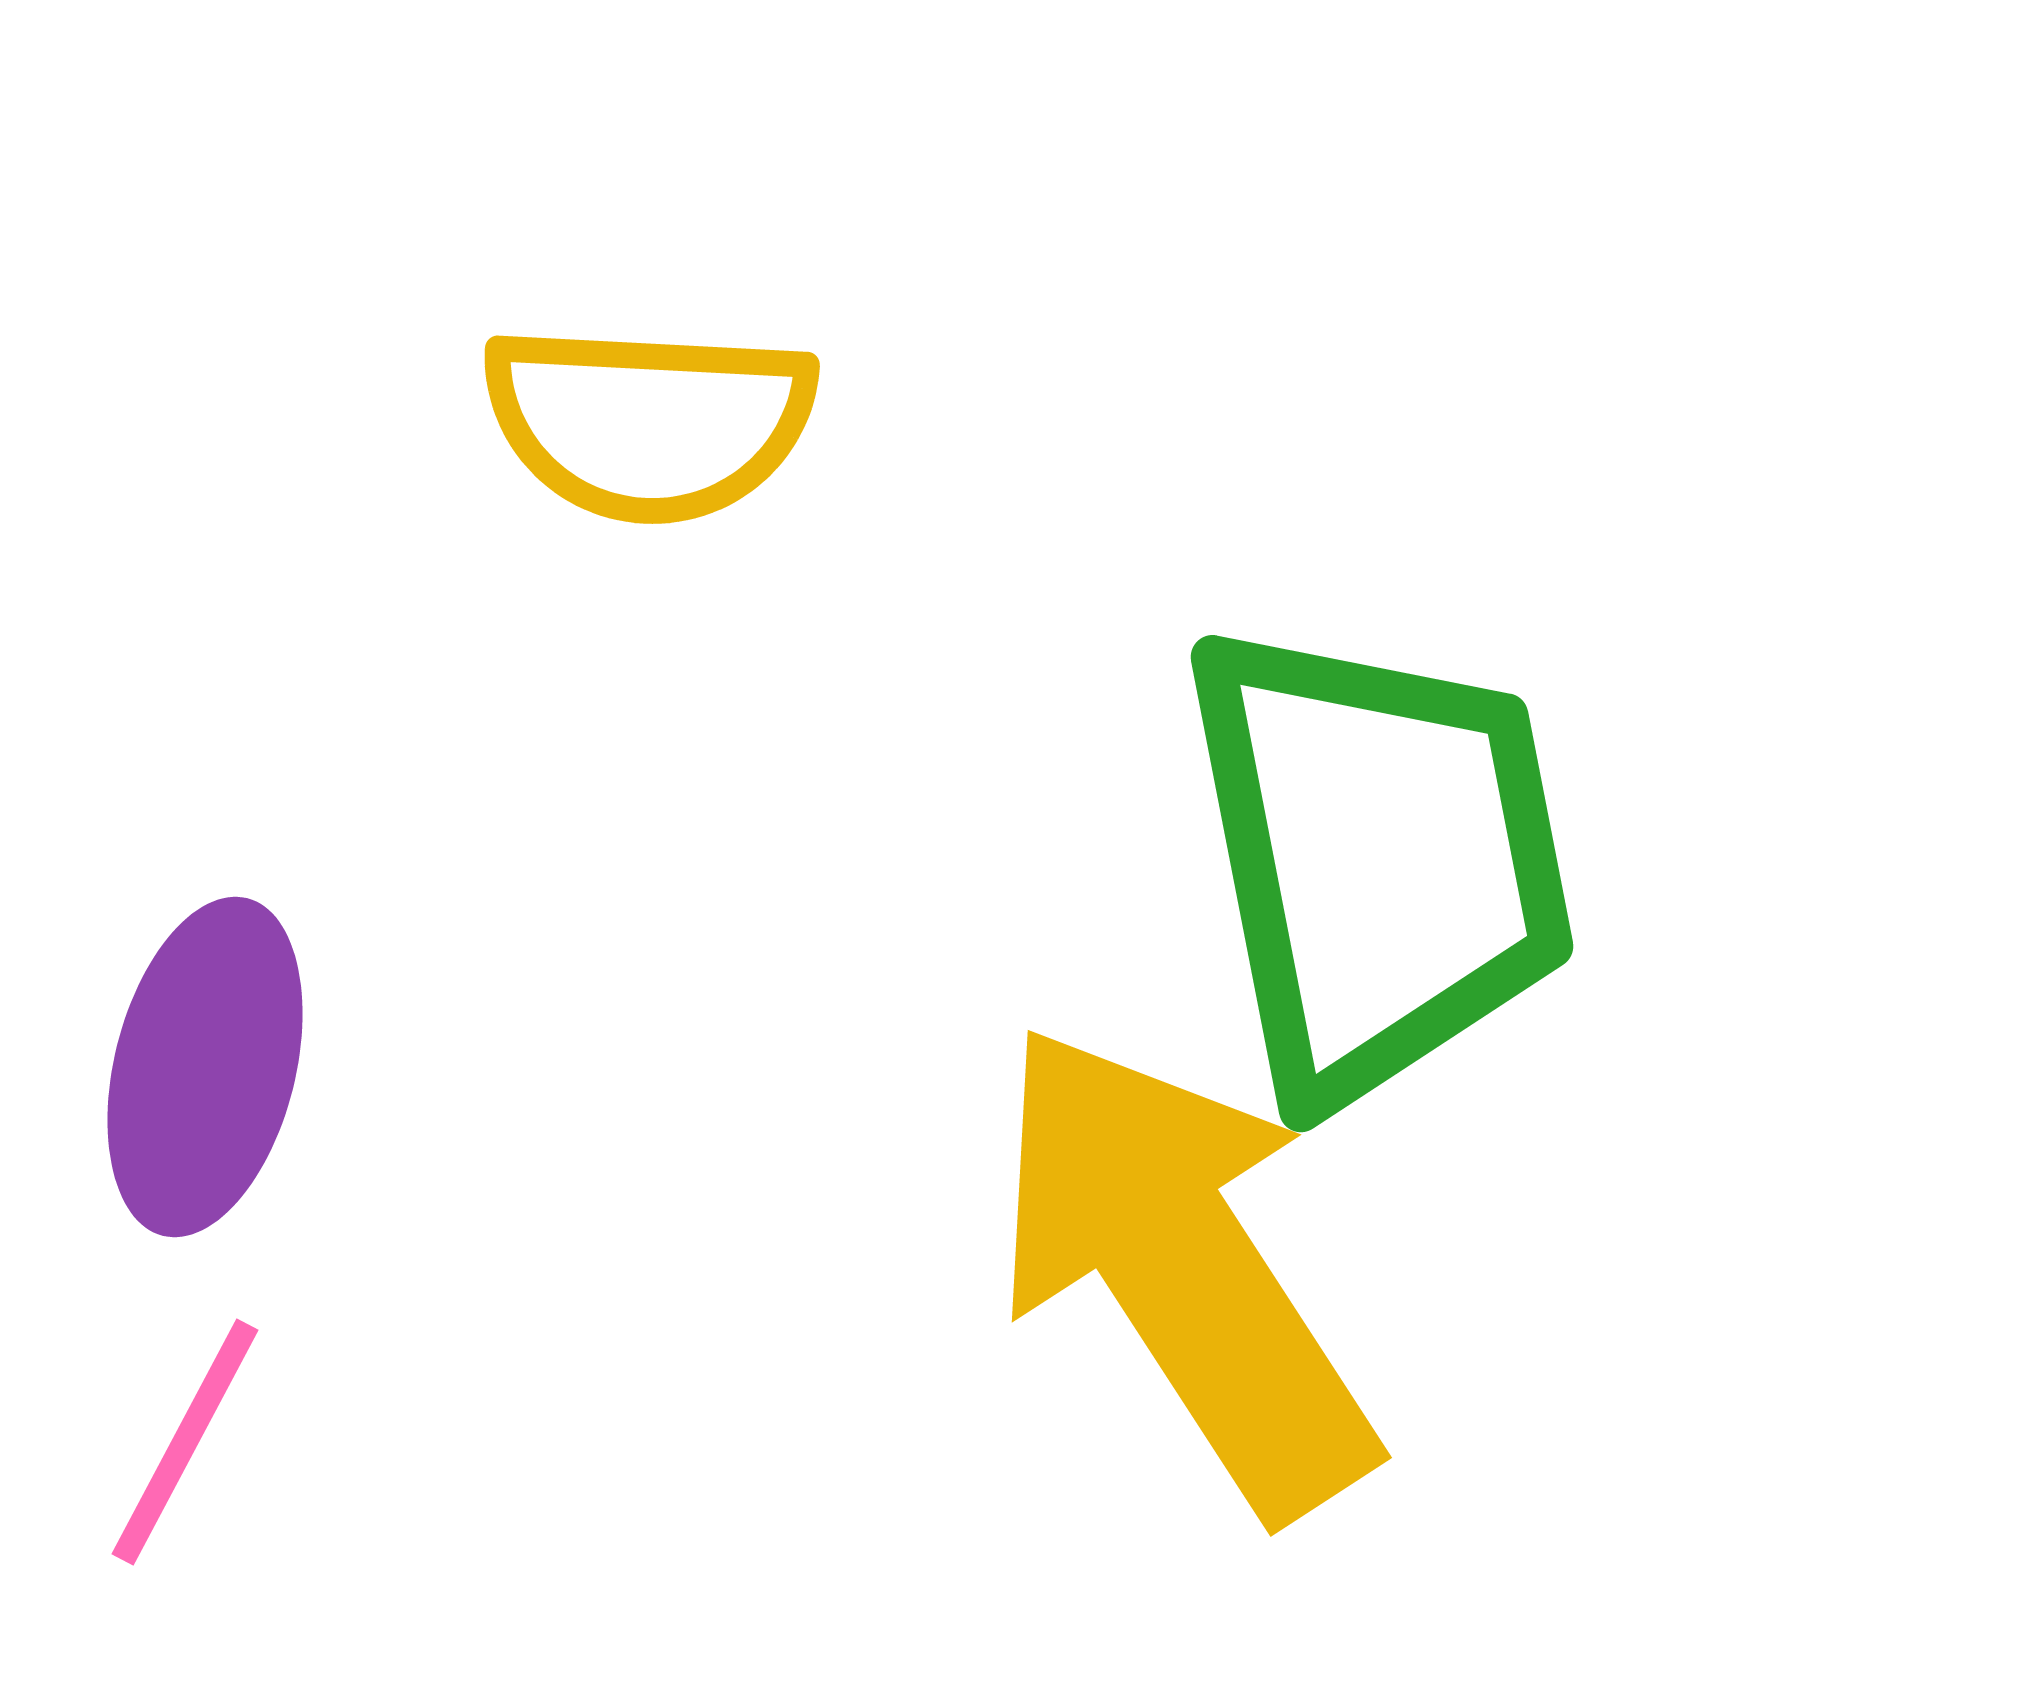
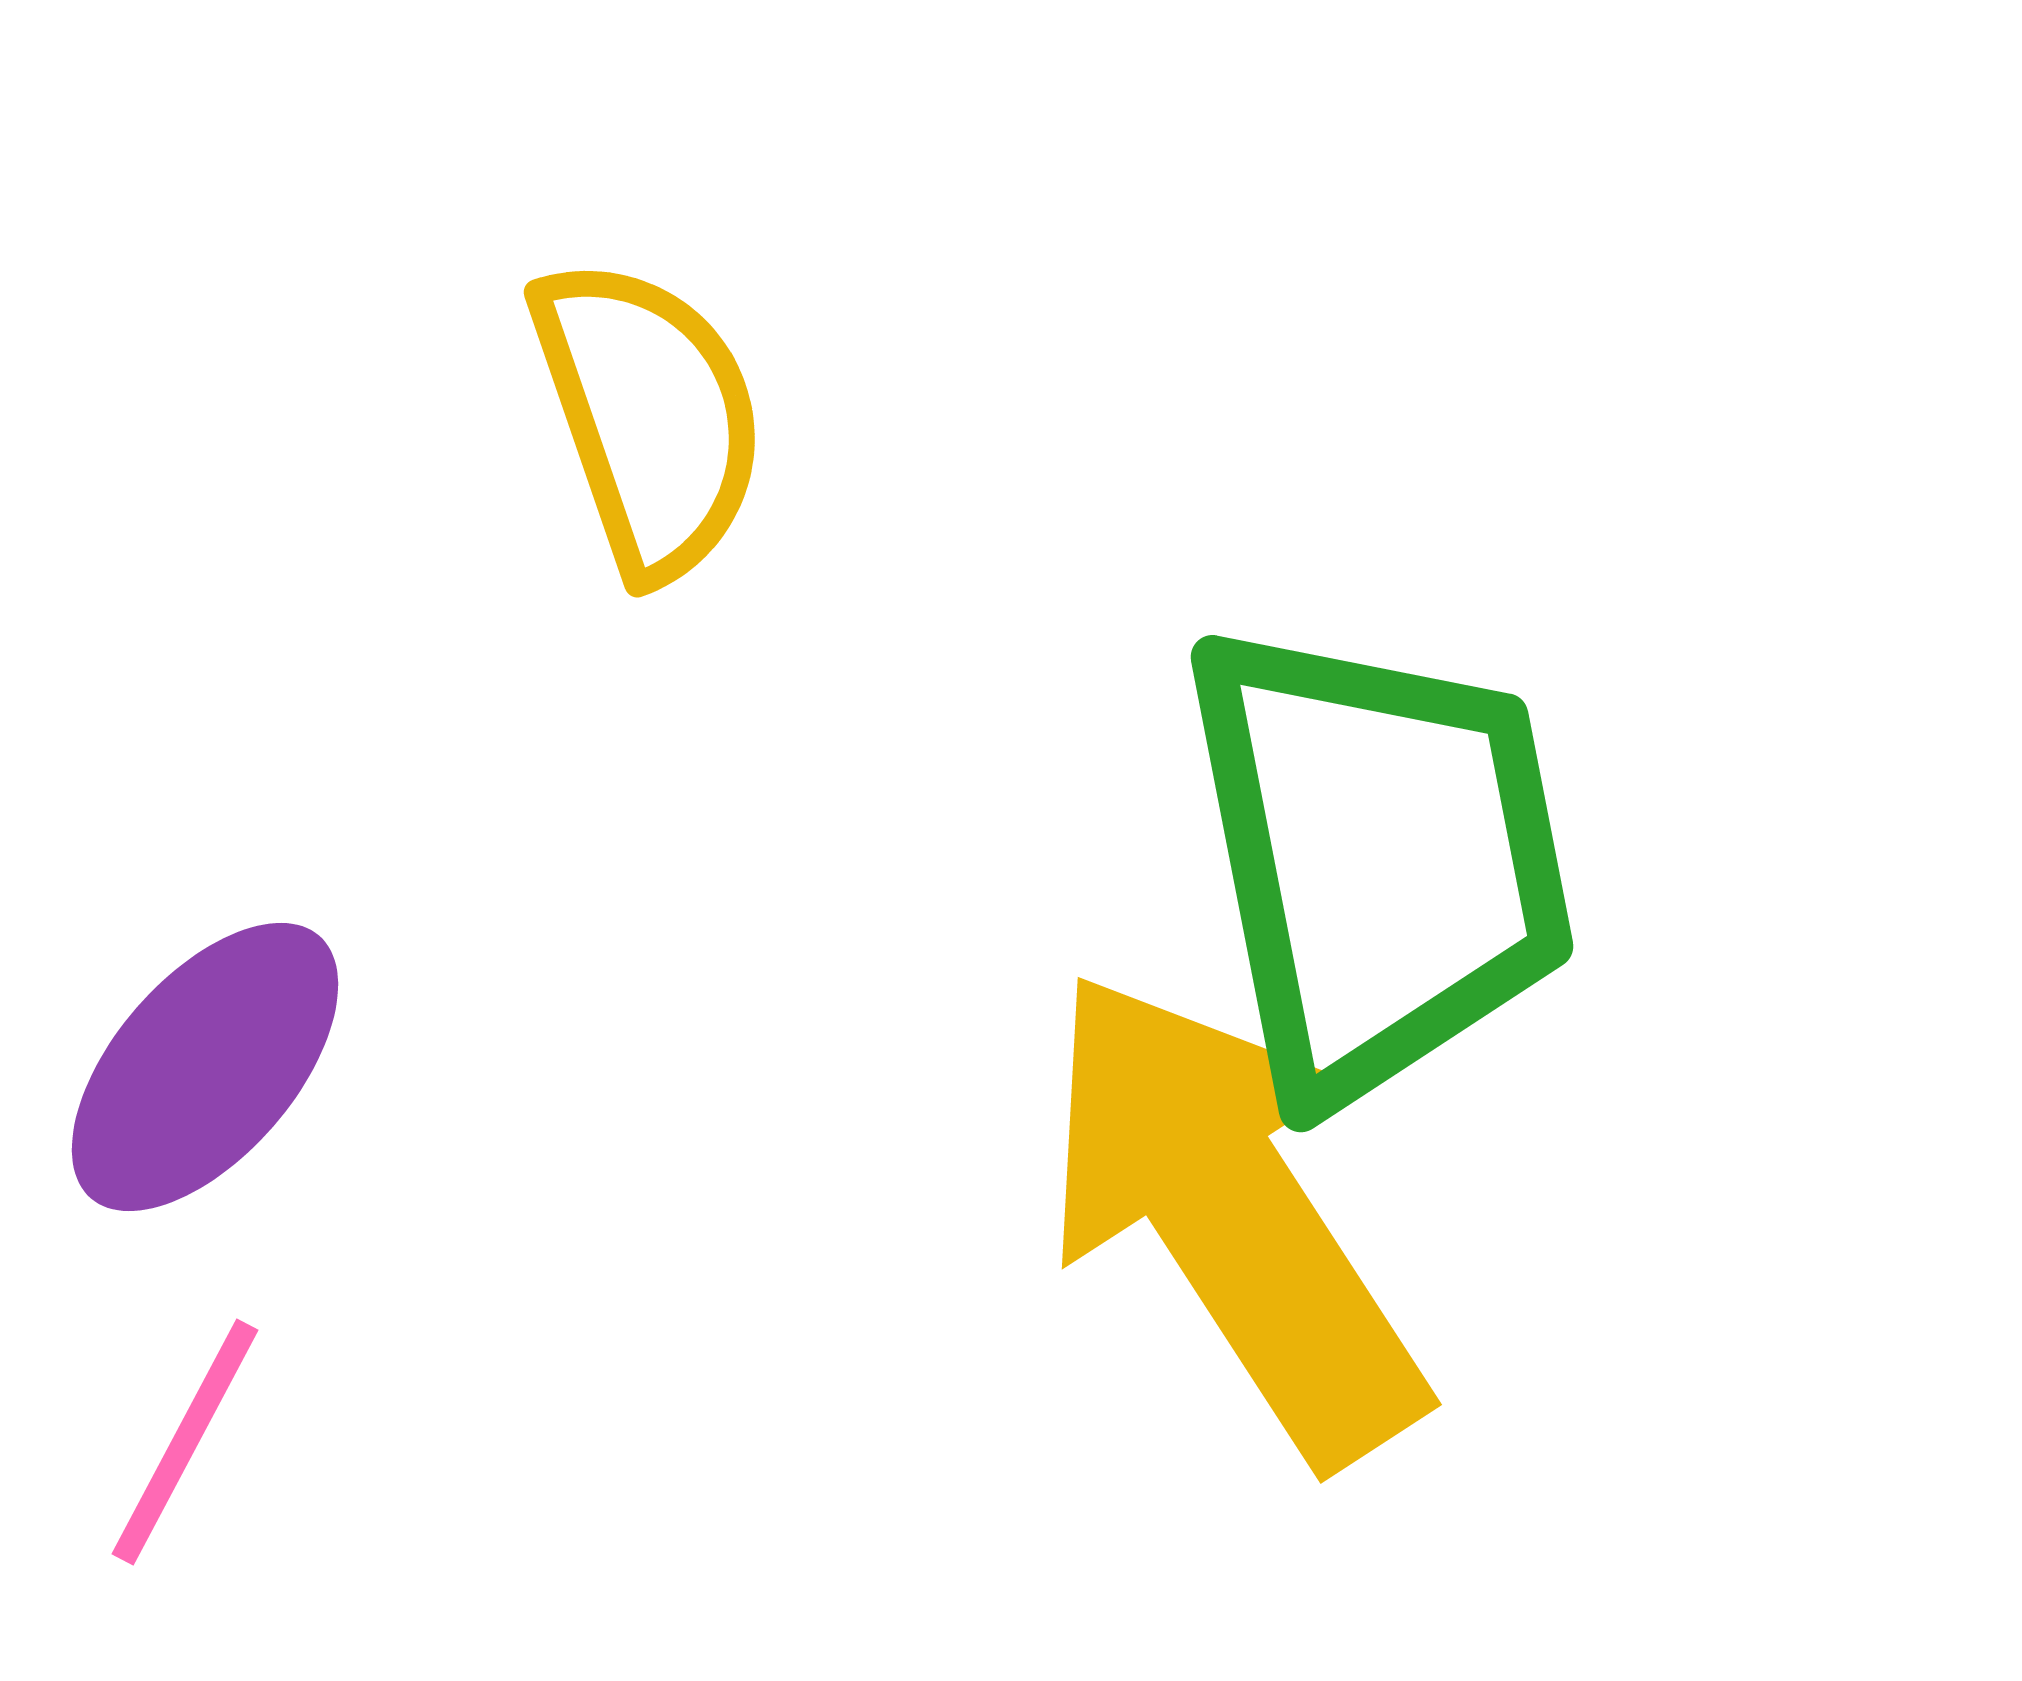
yellow semicircle: moved 5 px up; rotated 112 degrees counterclockwise
purple ellipse: rotated 27 degrees clockwise
yellow arrow: moved 50 px right, 53 px up
